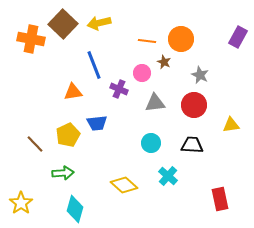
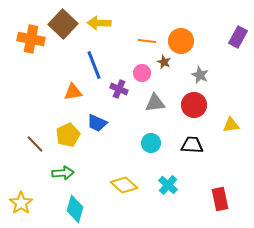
yellow arrow: rotated 15 degrees clockwise
orange circle: moved 2 px down
blue trapezoid: rotated 30 degrees clockwise
cyan cross: moved 9 px down
